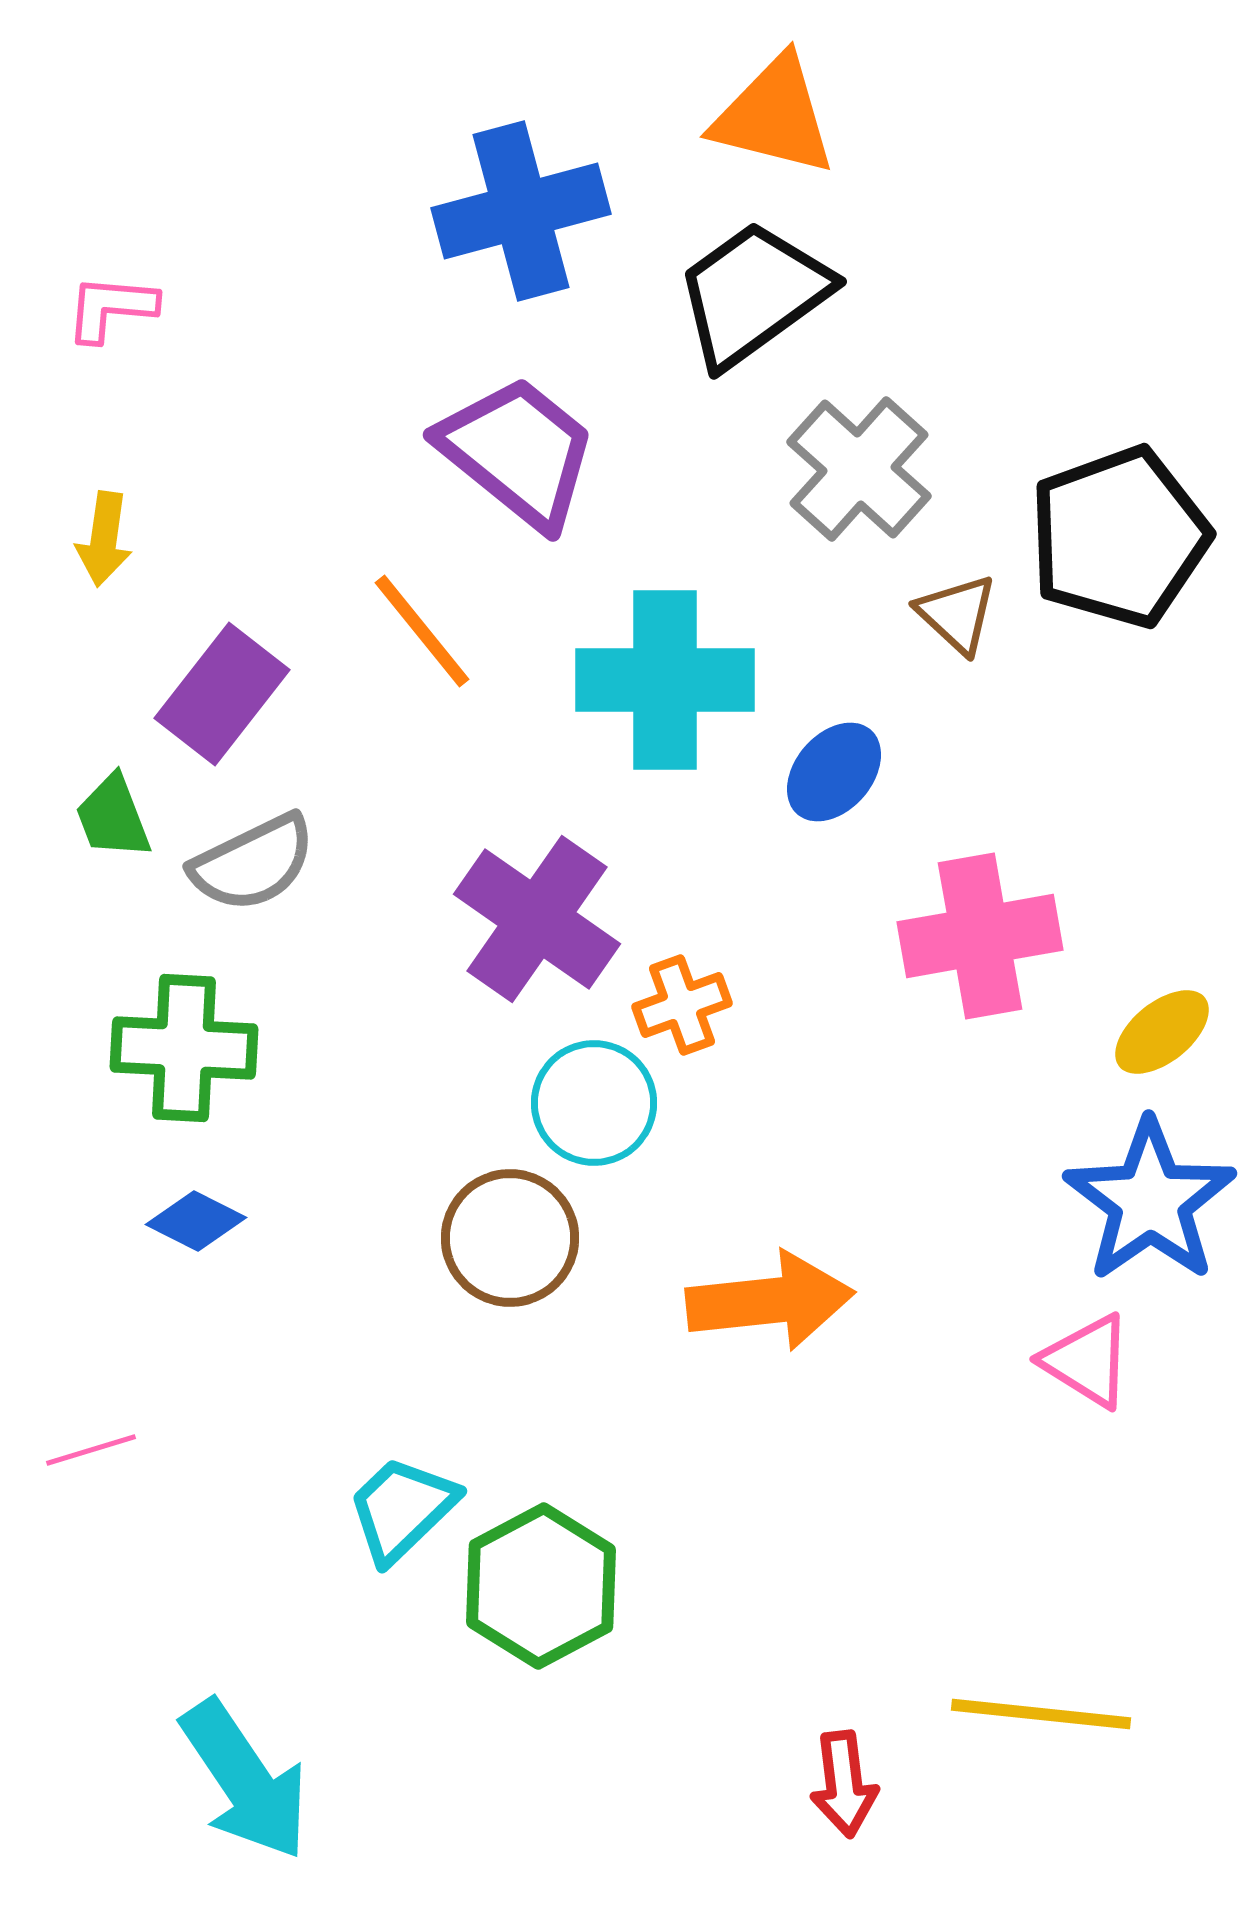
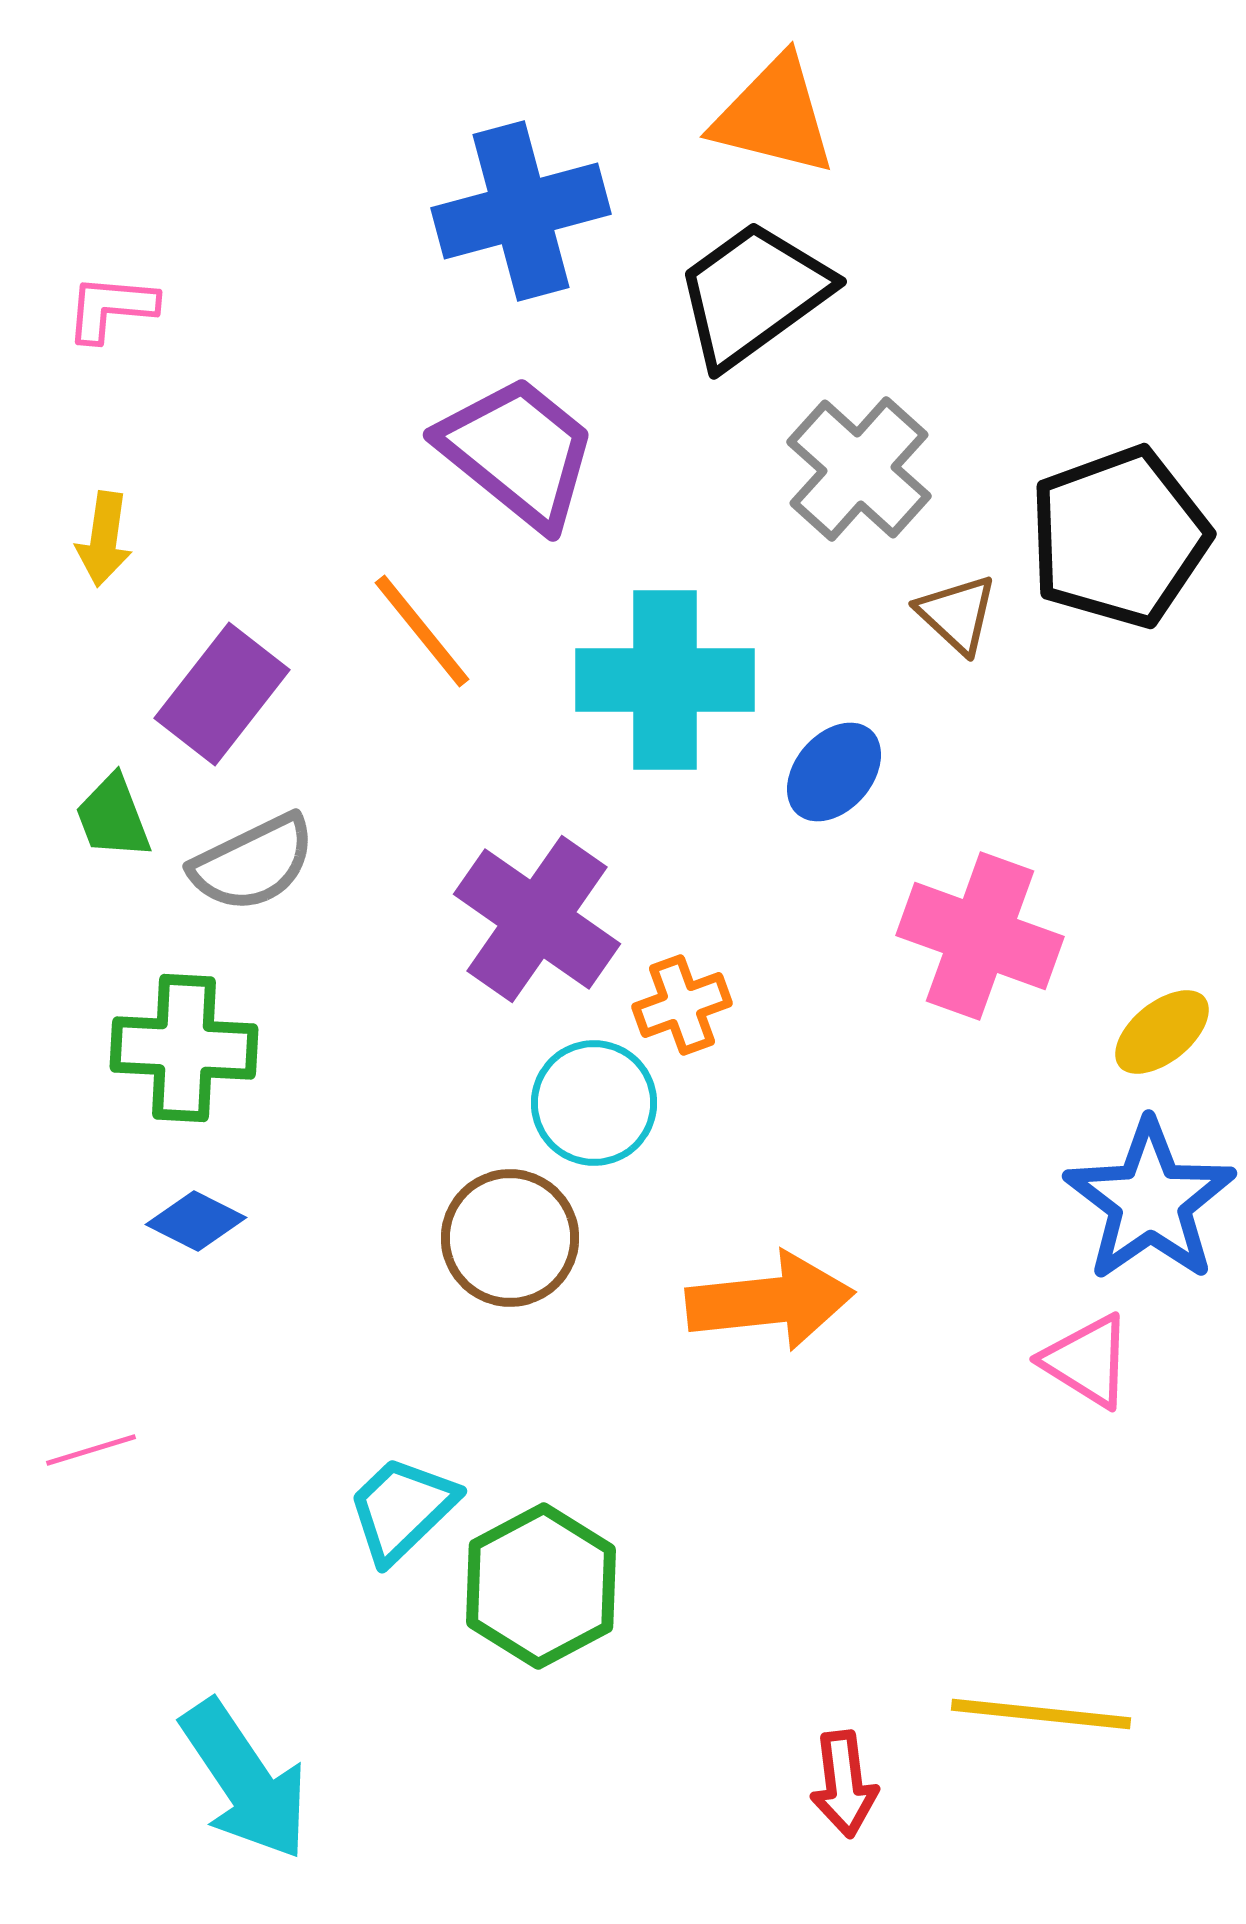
pink cross: rotated 30 degrees clockwise
